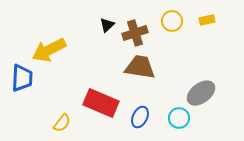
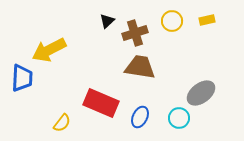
black triangle: moved 4 px up
